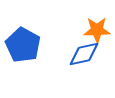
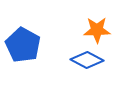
blue diamond: moved 3 px right, 6 px down; rotated 40 degrees clockwise
